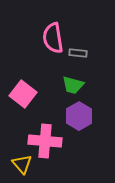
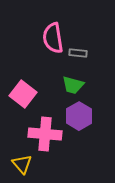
pink cross: moved 7 px up
